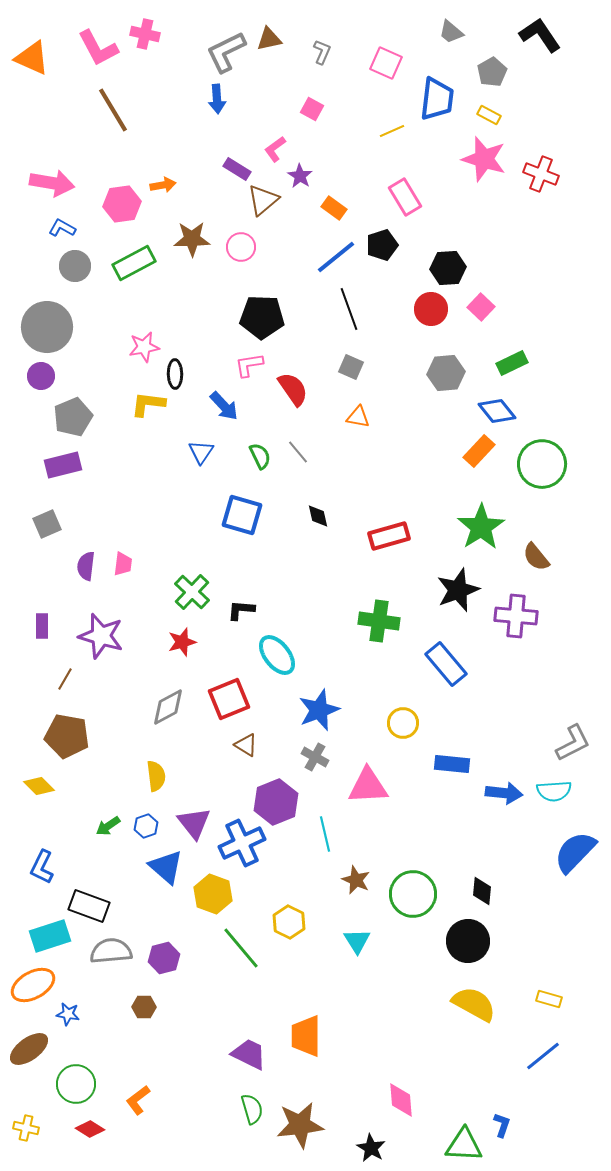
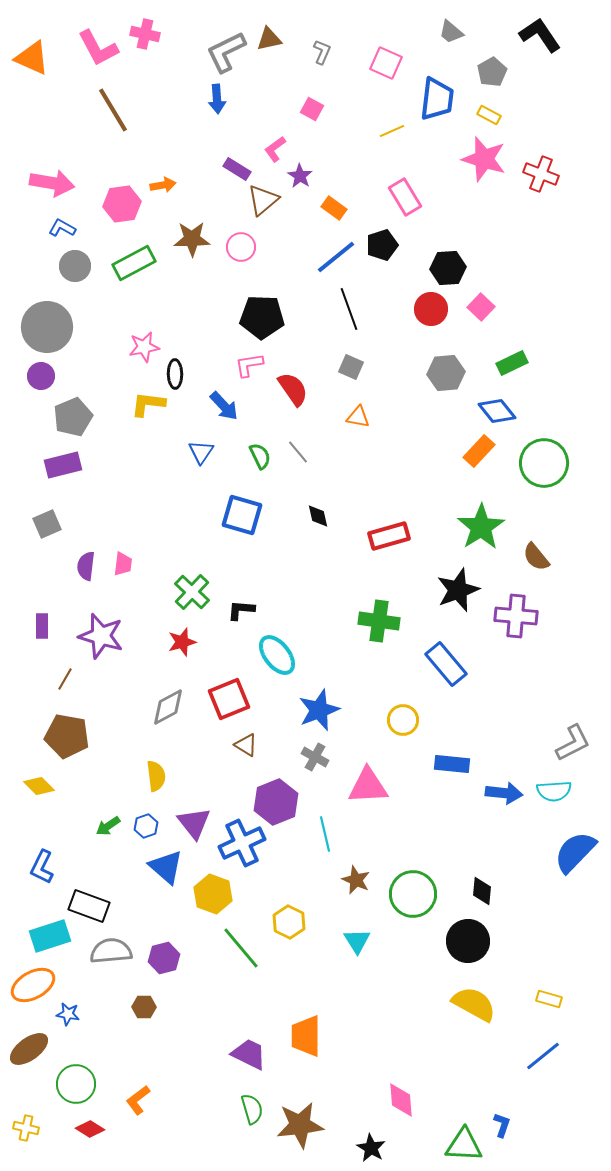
green circle at (542, 464): moved 2 px right, 1 px up
yellow circle at (403, 723): moved 3 px up
